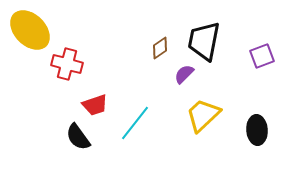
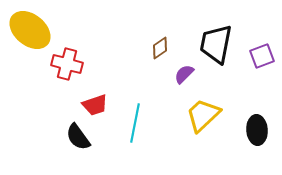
yellow ellipse: rotated 6 degrees counterclockwise
black trapezoid: moved 12 px right, 3 px down
cyan line: rotated 27 degrees counterclockwise
